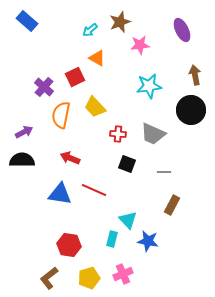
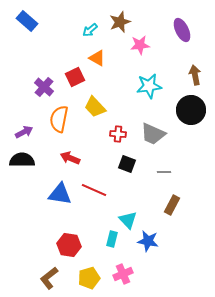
orange semicircle: moved 2 px left, 4 px down
